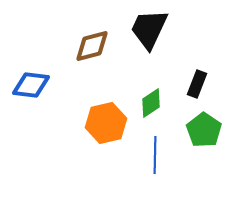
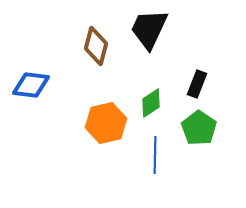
brown diamond: moved 4 px right; rotated 60 degrees counterclockwise
green pentagon: moved 5 px left, 2 px up
